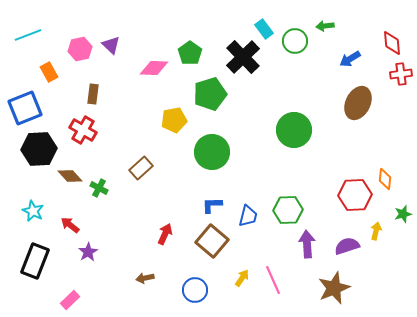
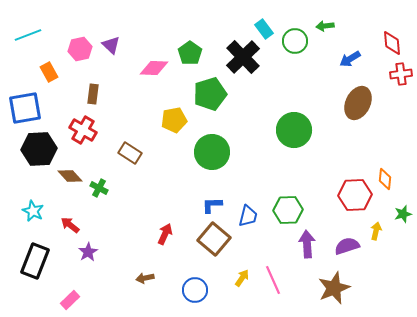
blue square at (25, 108): rotated 12 degrees clockwise
brown rectangle at (141, 168): moved 11 px left, 15 px up; rotated 75 degrees clockwise
brown square at (212, 241): moved 2 px right, 2 px up
